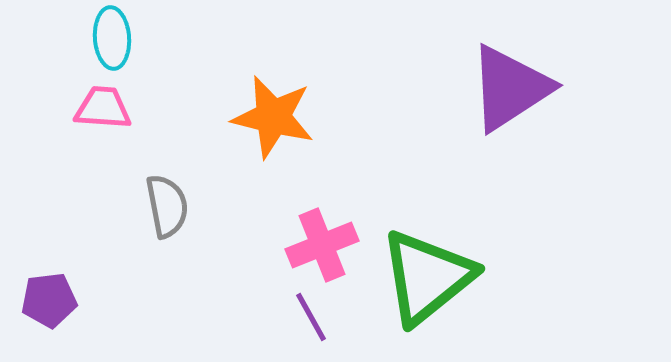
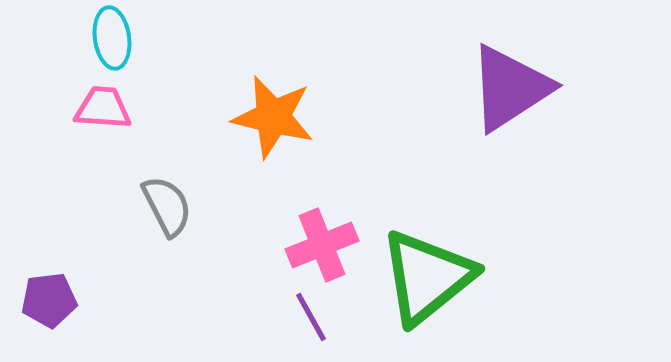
cyan ellipse: rotated 4 degrees counterclockwise
gray semicircle: rotated 16 degrees counterclockwise
